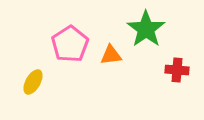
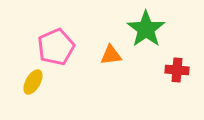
pink pentagon: moved 14 px left, 3 px down; rotated 9 degrees clockwise
